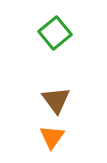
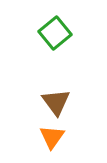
brown triangle: moved 2 px down
